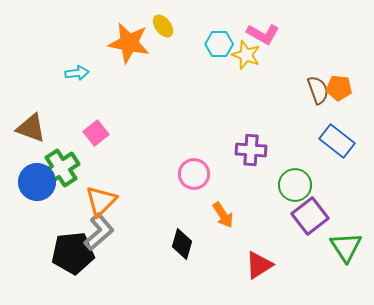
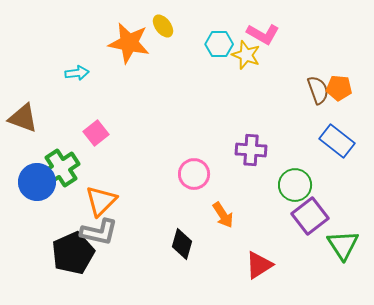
brown triangle: moved 8 px left, 10 px up
gray L-shape: rotated 54 degrees clockwise
green triangle: moved 3 px left, 2 px up
black pentagon: rotated 18 degrees counterclockwise
